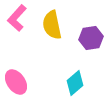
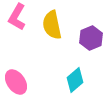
pink L-shape: moved 1 px up; rotated 12 degrees counterclockwise
purple hexagon: rotated 15 degrees counterclockwise
cyan diamond: moved 3 px up
